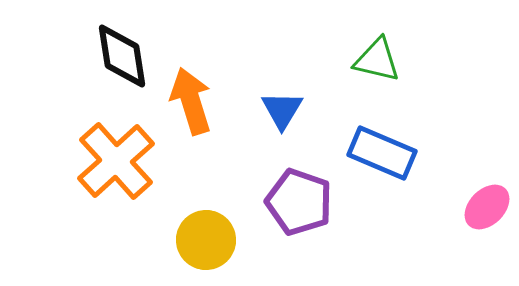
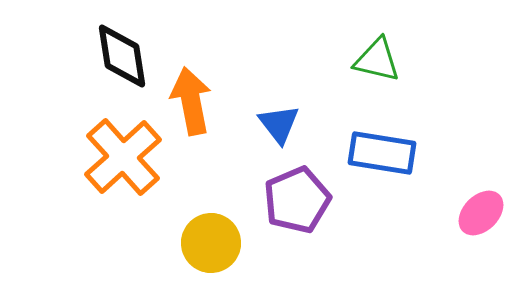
orange arrow: rotated 6 degrees clockwise
blue triangle: moved 3 px left, 14 px down; rotated 9 degrees counterclockwise
blue rectangle: rotated 14 degrees counterclockwise
orange cross: moved 7 px right, 4 px up
purple pentagon: moved 2 px left, 2 px up; rotated 30 degrees clockwise
pink ellipse: moved 6 px left, 6 px down
yellow circle: moved 5 px right, 3 px down
